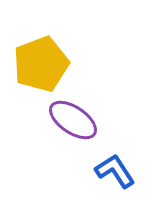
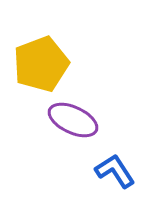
purple ellipse: rotated 9 degrees counterclockwise
